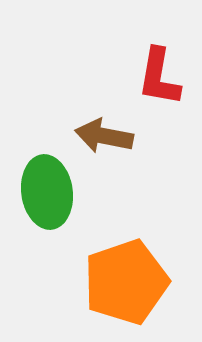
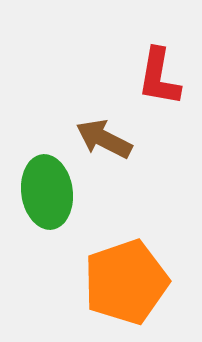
brown arrow: moved 3 px down; rotated 16 degrees clockwise
